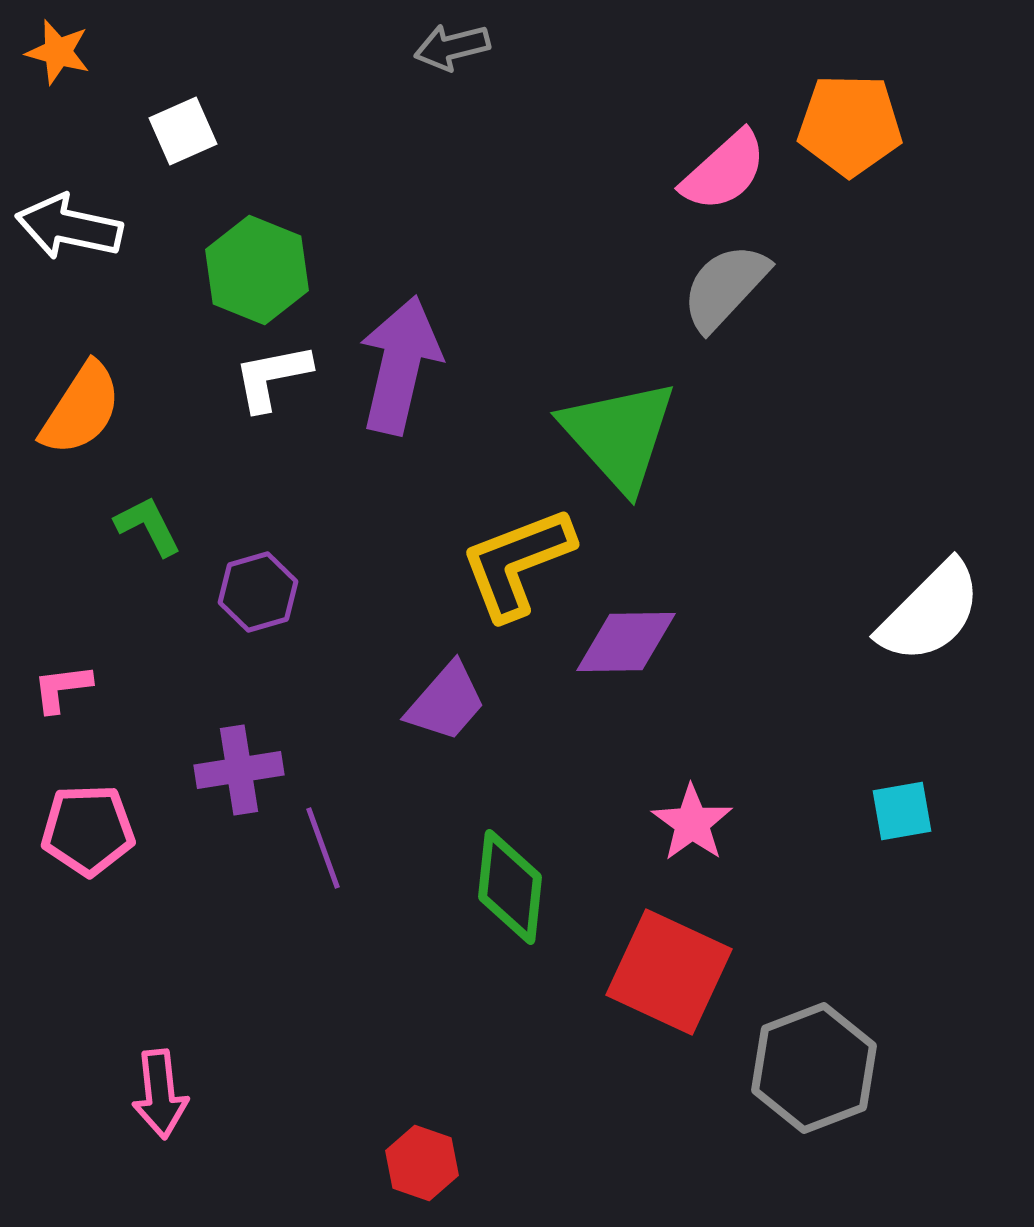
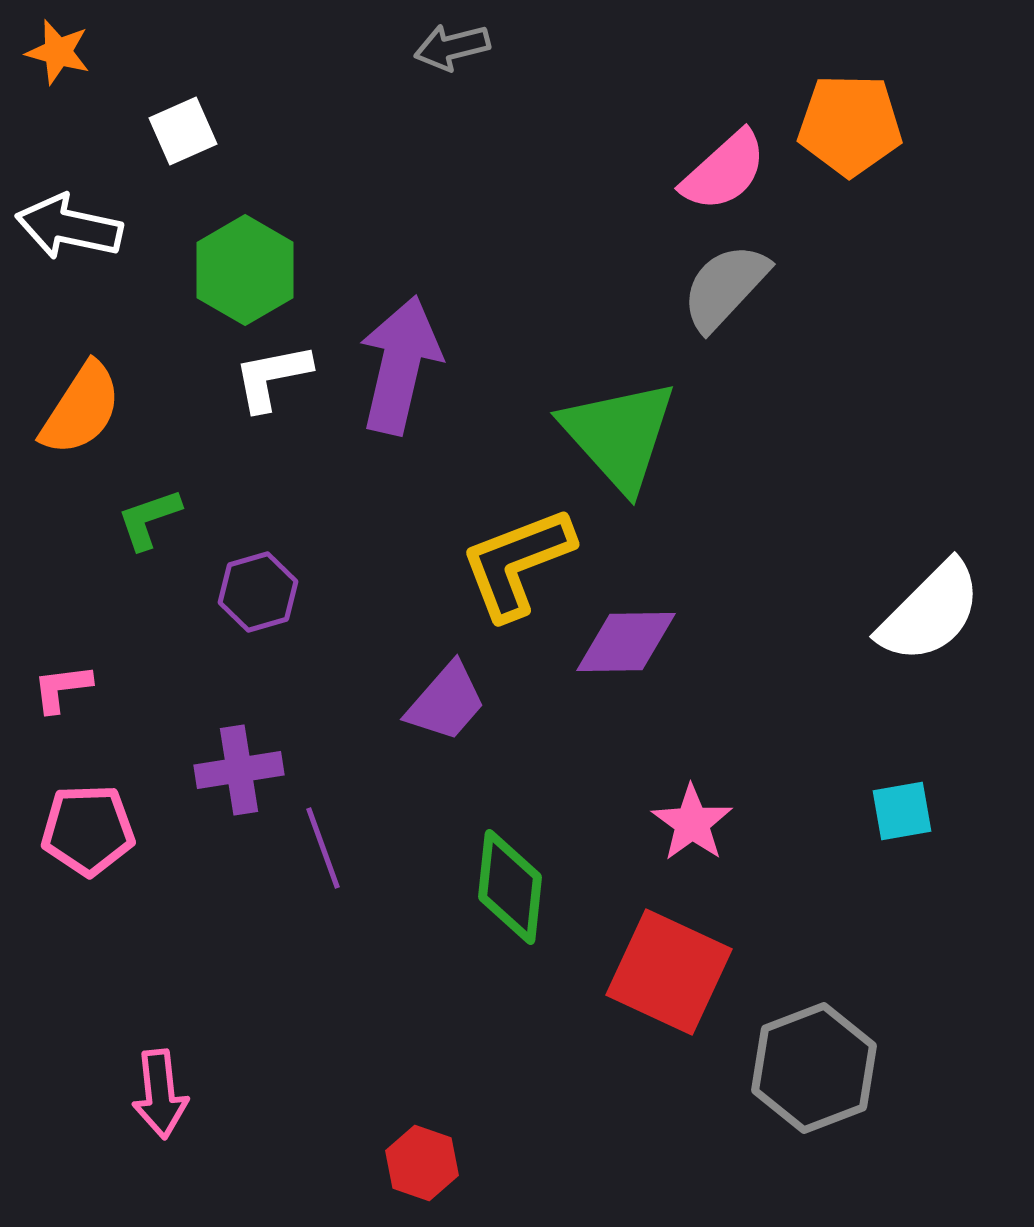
green hexagon: moved 12 px left; rotated 8 degrees clockwise
green L-shape: moved 1 px right, 7 px up; rotated 82 degrees counterclockwise
